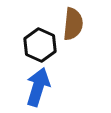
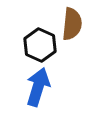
brown semicircle: moved 1 px left
